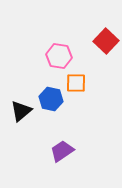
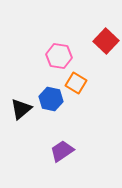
orange square: rotated 30 degrees clockwise
black triangle: moved 2 px up
